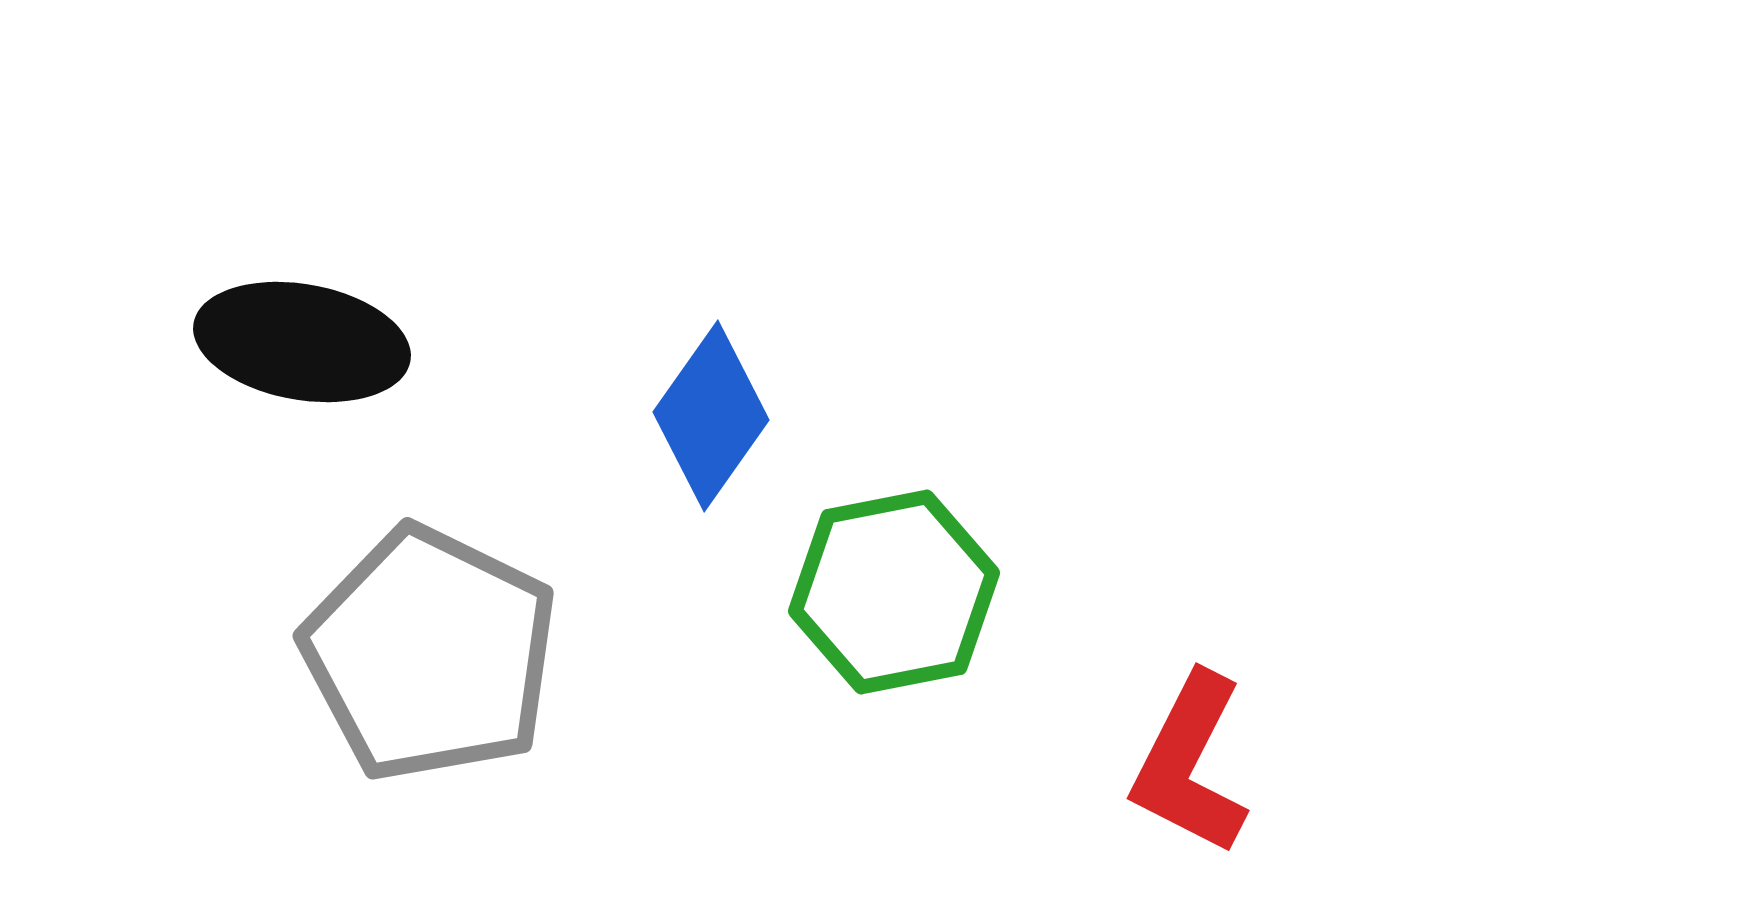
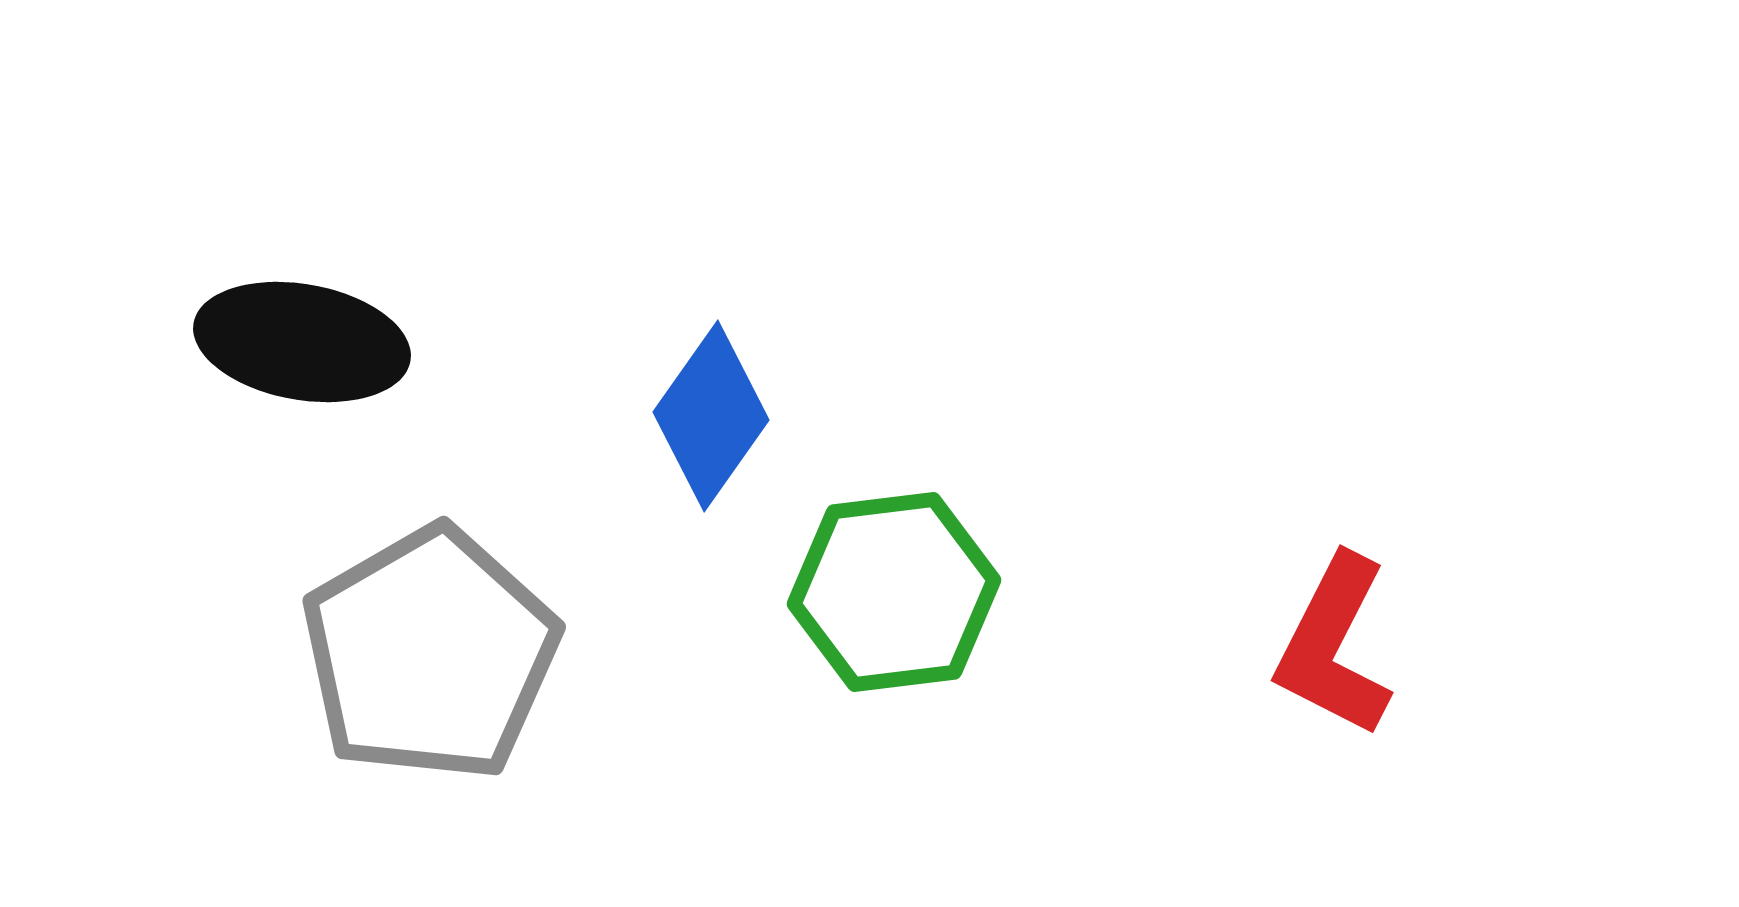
green hexagon: rotated 4 degrees clockwise
gray pentagon: rotated 16 degrees clockwise
red L-shape: moved 144 px right, 118 px up
